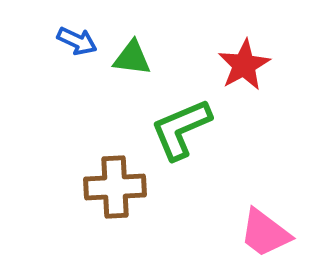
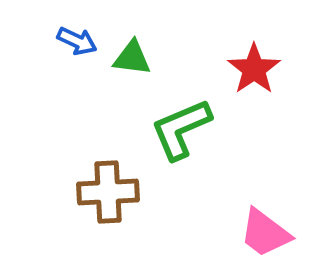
red star: moved 10 px right, 4 px down; rotated 6 degrees counterclockwise
brown cross: moved 7 px left, 5 px down
